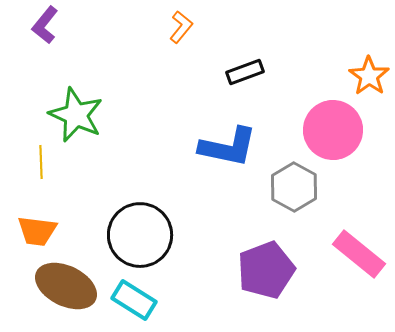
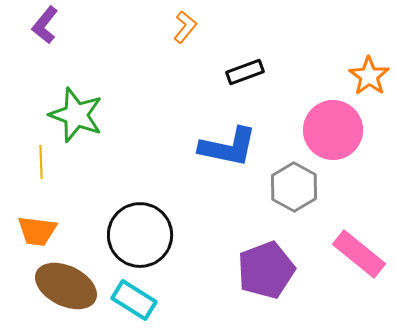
orange L-shape: moved 4 px right
green star: rotated 4 degrees counterclockwise
